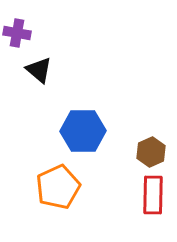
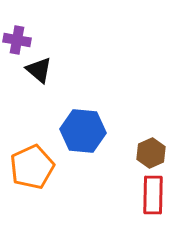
purple cross: moved 7 px down
blue hexagon: rotated 6 degrees clockwise
brown hexagon: moved 1 px down
orange pentagon: moved 26 px left, 20 px up
